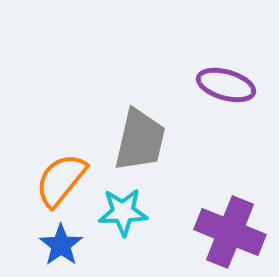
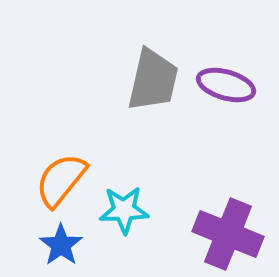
gray trapezoid: moved 13 px right, 60 px up
cyan star: moved 1 px right, 2 px up
purple cross: moved 2 px left, 2 px down
